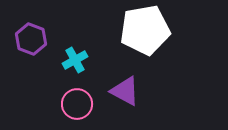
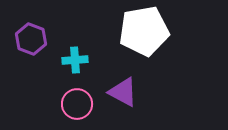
white pentagon: moved 1 px left, 1 px down
cyan cross: rotated 25 degrees clockwise
purple triangle: moved 2 px left, 1 px down
